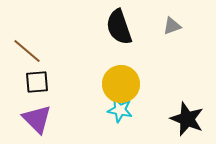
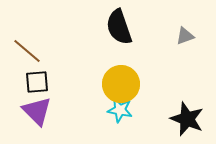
gray triangle: moved 13 px right, 10 px down
purple triangle: moved 8 px up
